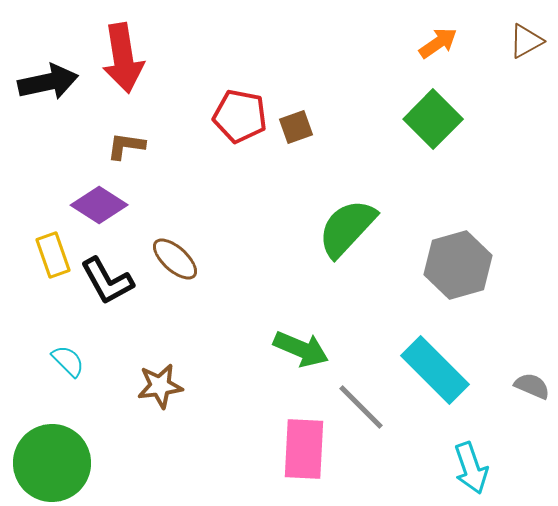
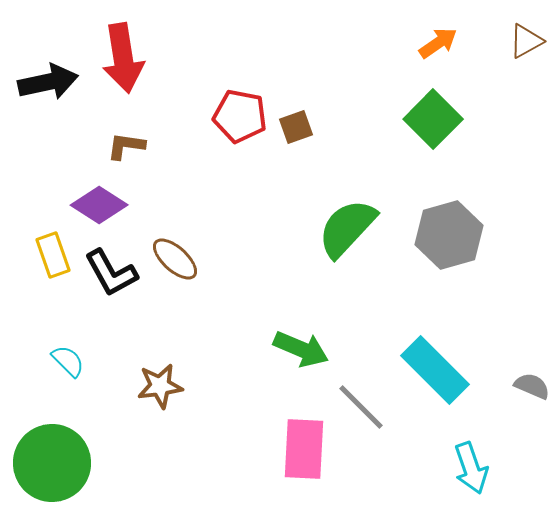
gray hexagon: moved 9 px left, 30 px up
black L-shape: moved 4 px right, 8 px up
